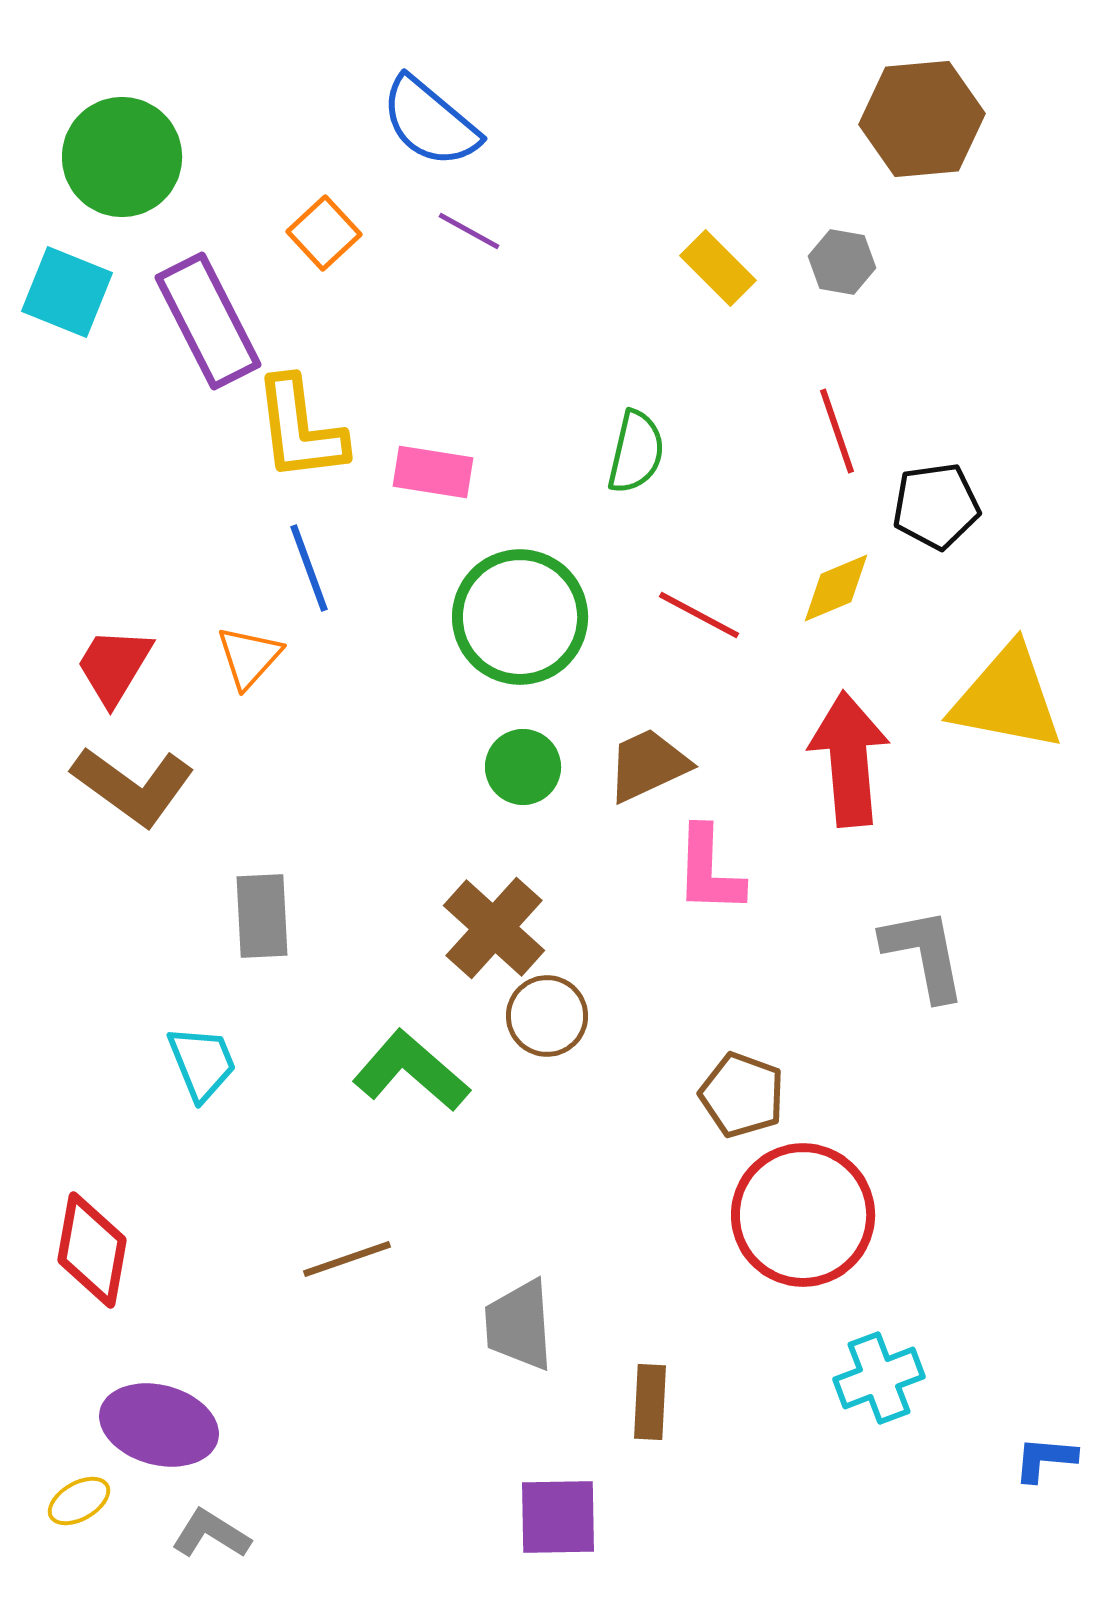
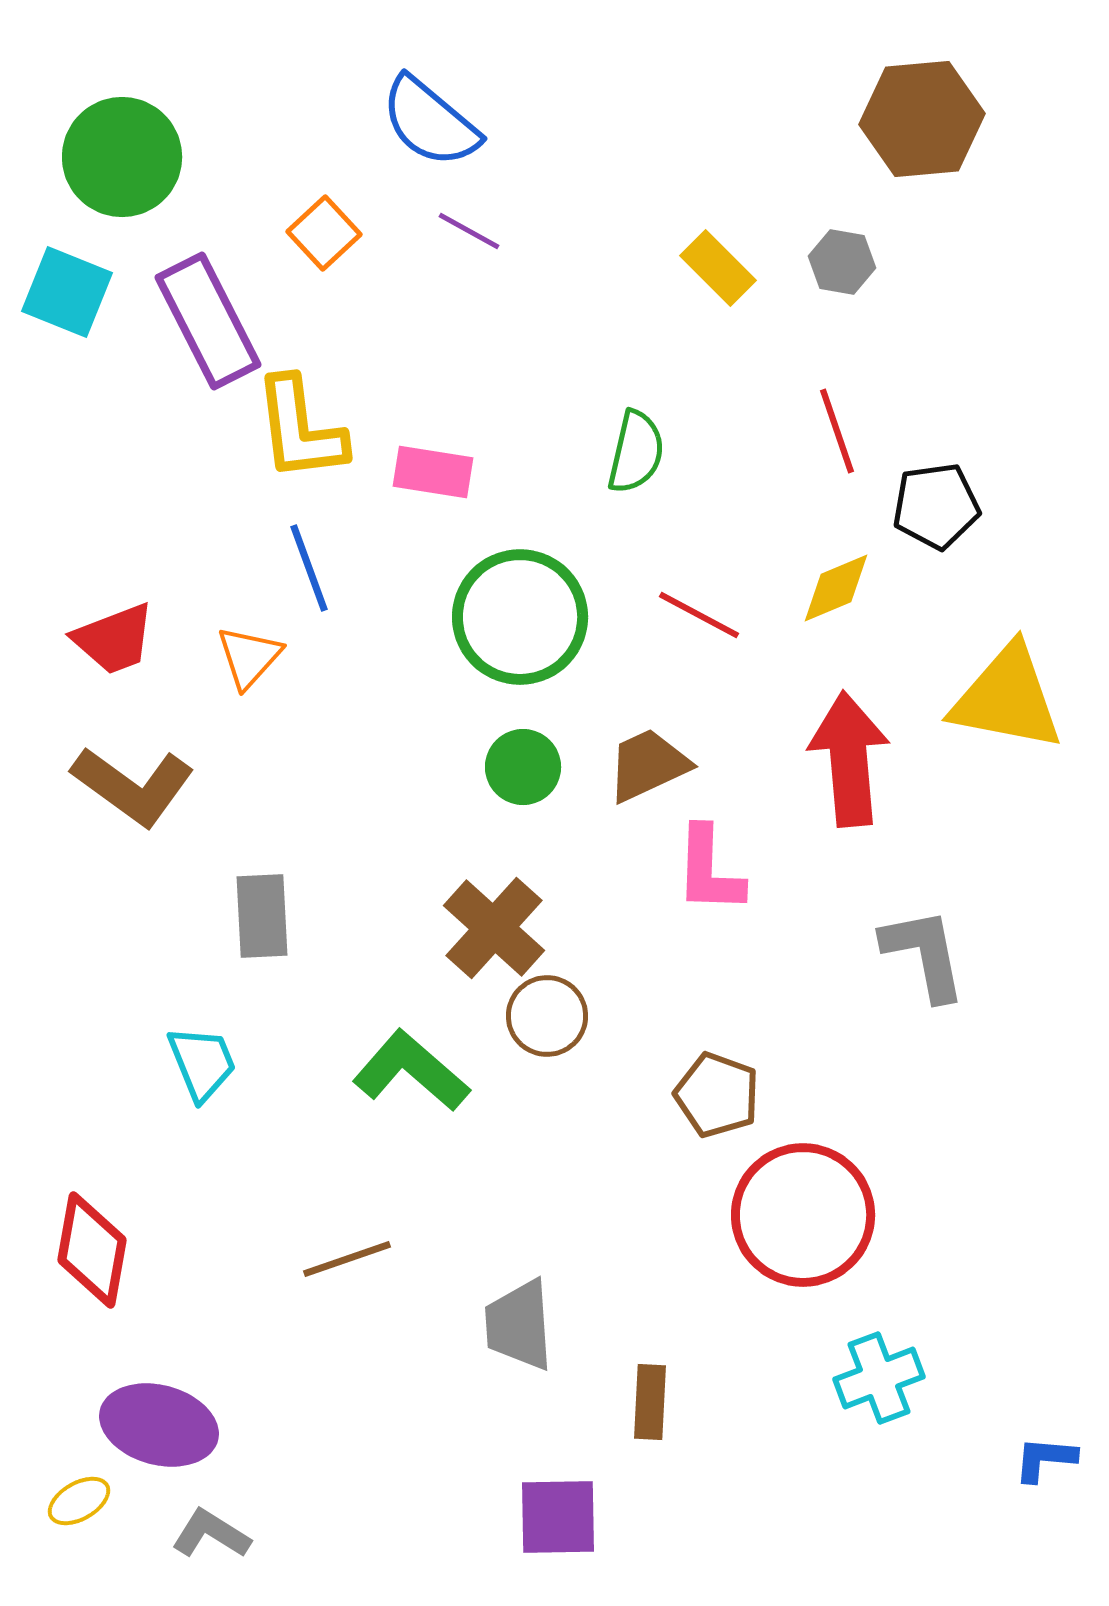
red trapezoid at (114, 666): moved 27 px up; rotated 142 degrees counterclockwise
brown pentagon at (742, 1095): moved 25 px left
